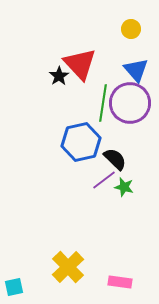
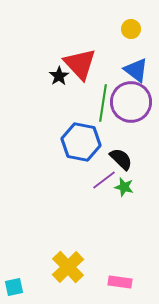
blue triangle: rotated 12 degrees counterclockwise
purple circle: moved 1 px right, 1 px up
blue hexagon: rotated 24 degrees clockwise
black semicircle: moved 6 px right
